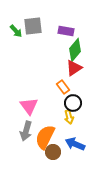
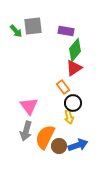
blue arrow: moved 3 px right, 1 px down; rotated 138 degrees clockwise
brown circle: moved 6 px right, 6 px up
